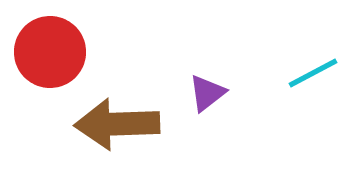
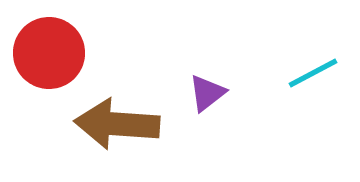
red circle: moved 1 px left, 1 px down
brown arrow: rotated 6 degrees clockwise
